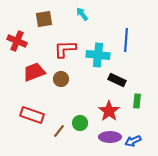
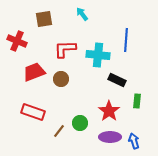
red rectangle: moved 1 px right, 3 px up
blue arrow: moved 1 px right; rotated 98 degrees clockwise
